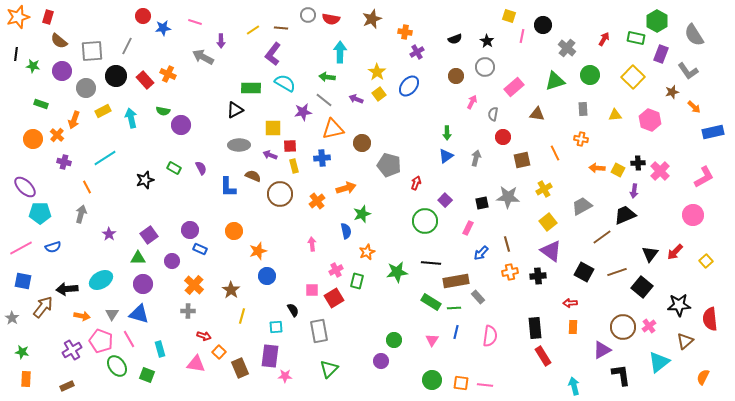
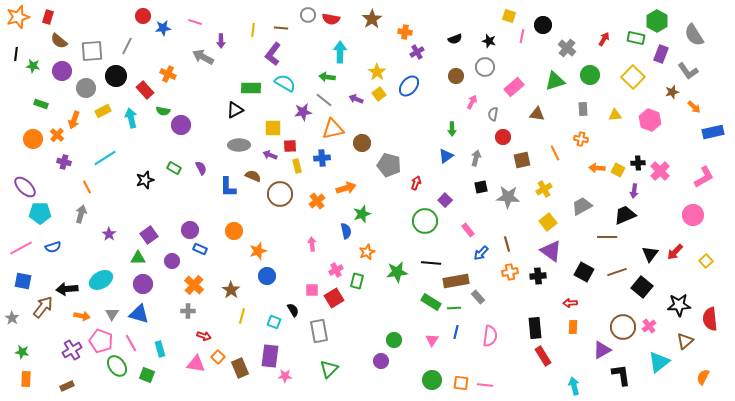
brown star at (372, 19): rotated 12 degrees counterclockwise
yellow line at (253, 30): rotated 48 degrees counterclockwise
black star at (487, 41): moved 2 px right; rotated 16 degrees counterclockwise
red rectangle at (145, 80): moved 10 px down
green arrow at (447, 133): moved 5 px right, 4 px up
yellow rectangle at (294, 166): moved 3 px right
black square at (482, 203): moved 1 px left, 16 px up
pink rectangle at (468, 228): moved 2 px down; rotated 64 degrees counterclockwise
brown line at (602, 237): moved 5 px right; rotated 36 degrees clockwise
cyan square at (276, 327): moved 2 px left, 5 px up; rotated 24 degrees clockwise
pink line at (129, 339): moved 2 px right, 4 px down
orange square at (219, 352): moved 1 px left, 5 px down
